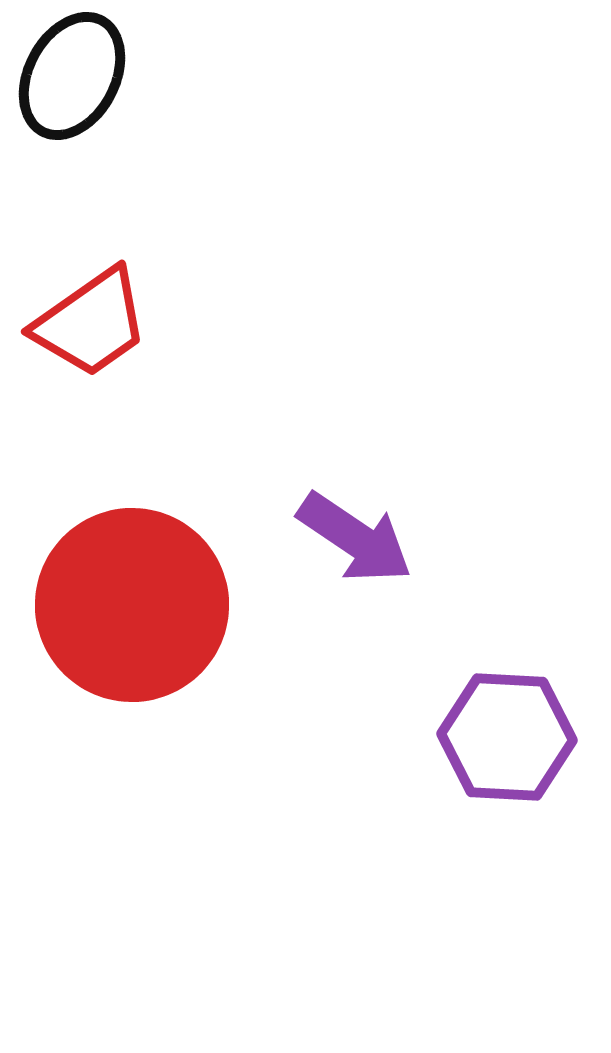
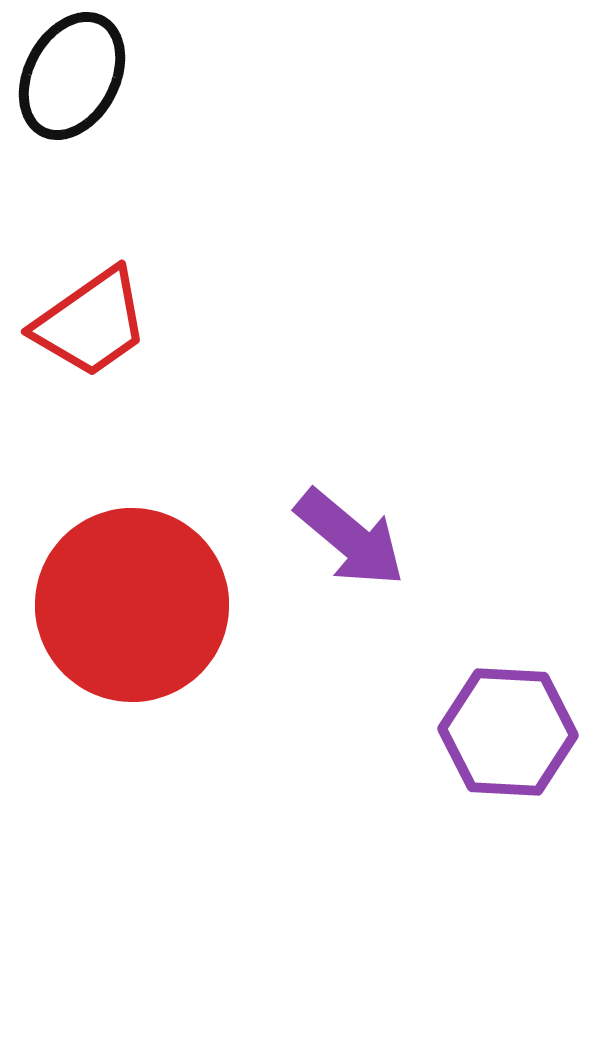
purple arrow: moved 5 px left; rotated 6 degrees clockwise
purple hexagon: moved 1 px right, 5 px up
